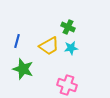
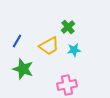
green cross: rotated 24 degrees clockwise
blue line: rotated 16 degrees clockwise
cyan star: moved 3 px right, 2 px down
pink cross: rotated 30 degrees counterclockwise
